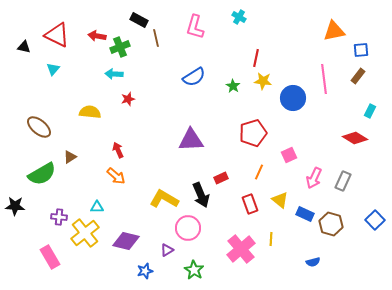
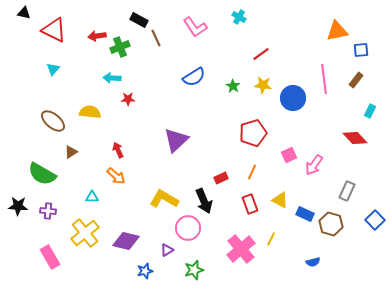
pink L-shape at (195, 27): rotated 50 degrees counterclockwise
orange triangle at (334, 31): moved 3 px right
red triangle at (57, 35): moved 3 px left, 5 px up
red arrow at (97, 36): rotated 18 degrees counterclockwise
brown line at (156, 38): rotated 12 degrees counterclockwise
black triangle at (24, 47): moved 34 px up
red line at (256, 58): moved 5 px right, 4 px up; rotated 42 degrees clockwise
cyan arrow at (114, 74): moved 2 px left, 4 px down
brown rectangle at (358, 76): moved 2 px left, 4 px down
yellow star at (263, 81): moved 4 px down
red star at (128, 99): rotated 16 degrees clockwise
brown ellipse at (39, 127): moved 14 px right, 6 px up
red diamond at (355, 138): rotated 15 degrees clockwise
purple triangle at (191, 140): moved 15 px left; rotated 40 degrees counterclockwise
brown triangle at (70, 157): moved 1 px right, 5 px up
orange line at (259, 172): moved 7 px left
green semicircle at (42, 174): rotated 60 degrees clockwise
pink arrow at (314, 178): moved 13 px up; rotated 10 degrees clockwise
gray rectangle at (343, 181): moved 4 px right, 10 px down
black arrow at (201, 195): moved 3 px right, 6 px down
yellow triangle at (280, 200): rotated 12 degrees counterclockwise
black star at (15, 206): moved 3 px right
cyan triangle at (97, 207): moved 5 px left, 10 px up
purple cross at (59, 217): moved 11 px left, 6 px up
yellow line at (271, 239): rotated 24 degrees clockwise
green star at (194, 270): rotated 24 degrees clockwise
